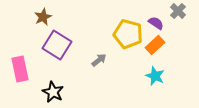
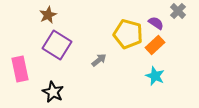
brown star: moved 5 px right, 2 px up
